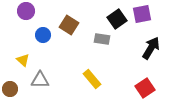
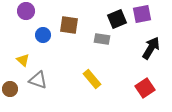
black square: rotated 12 degrees clockwise
brown square: rotated 24 degrees counterclockwise
gray triangle: moved 2 px left; rotated 18 degrees clockwise
